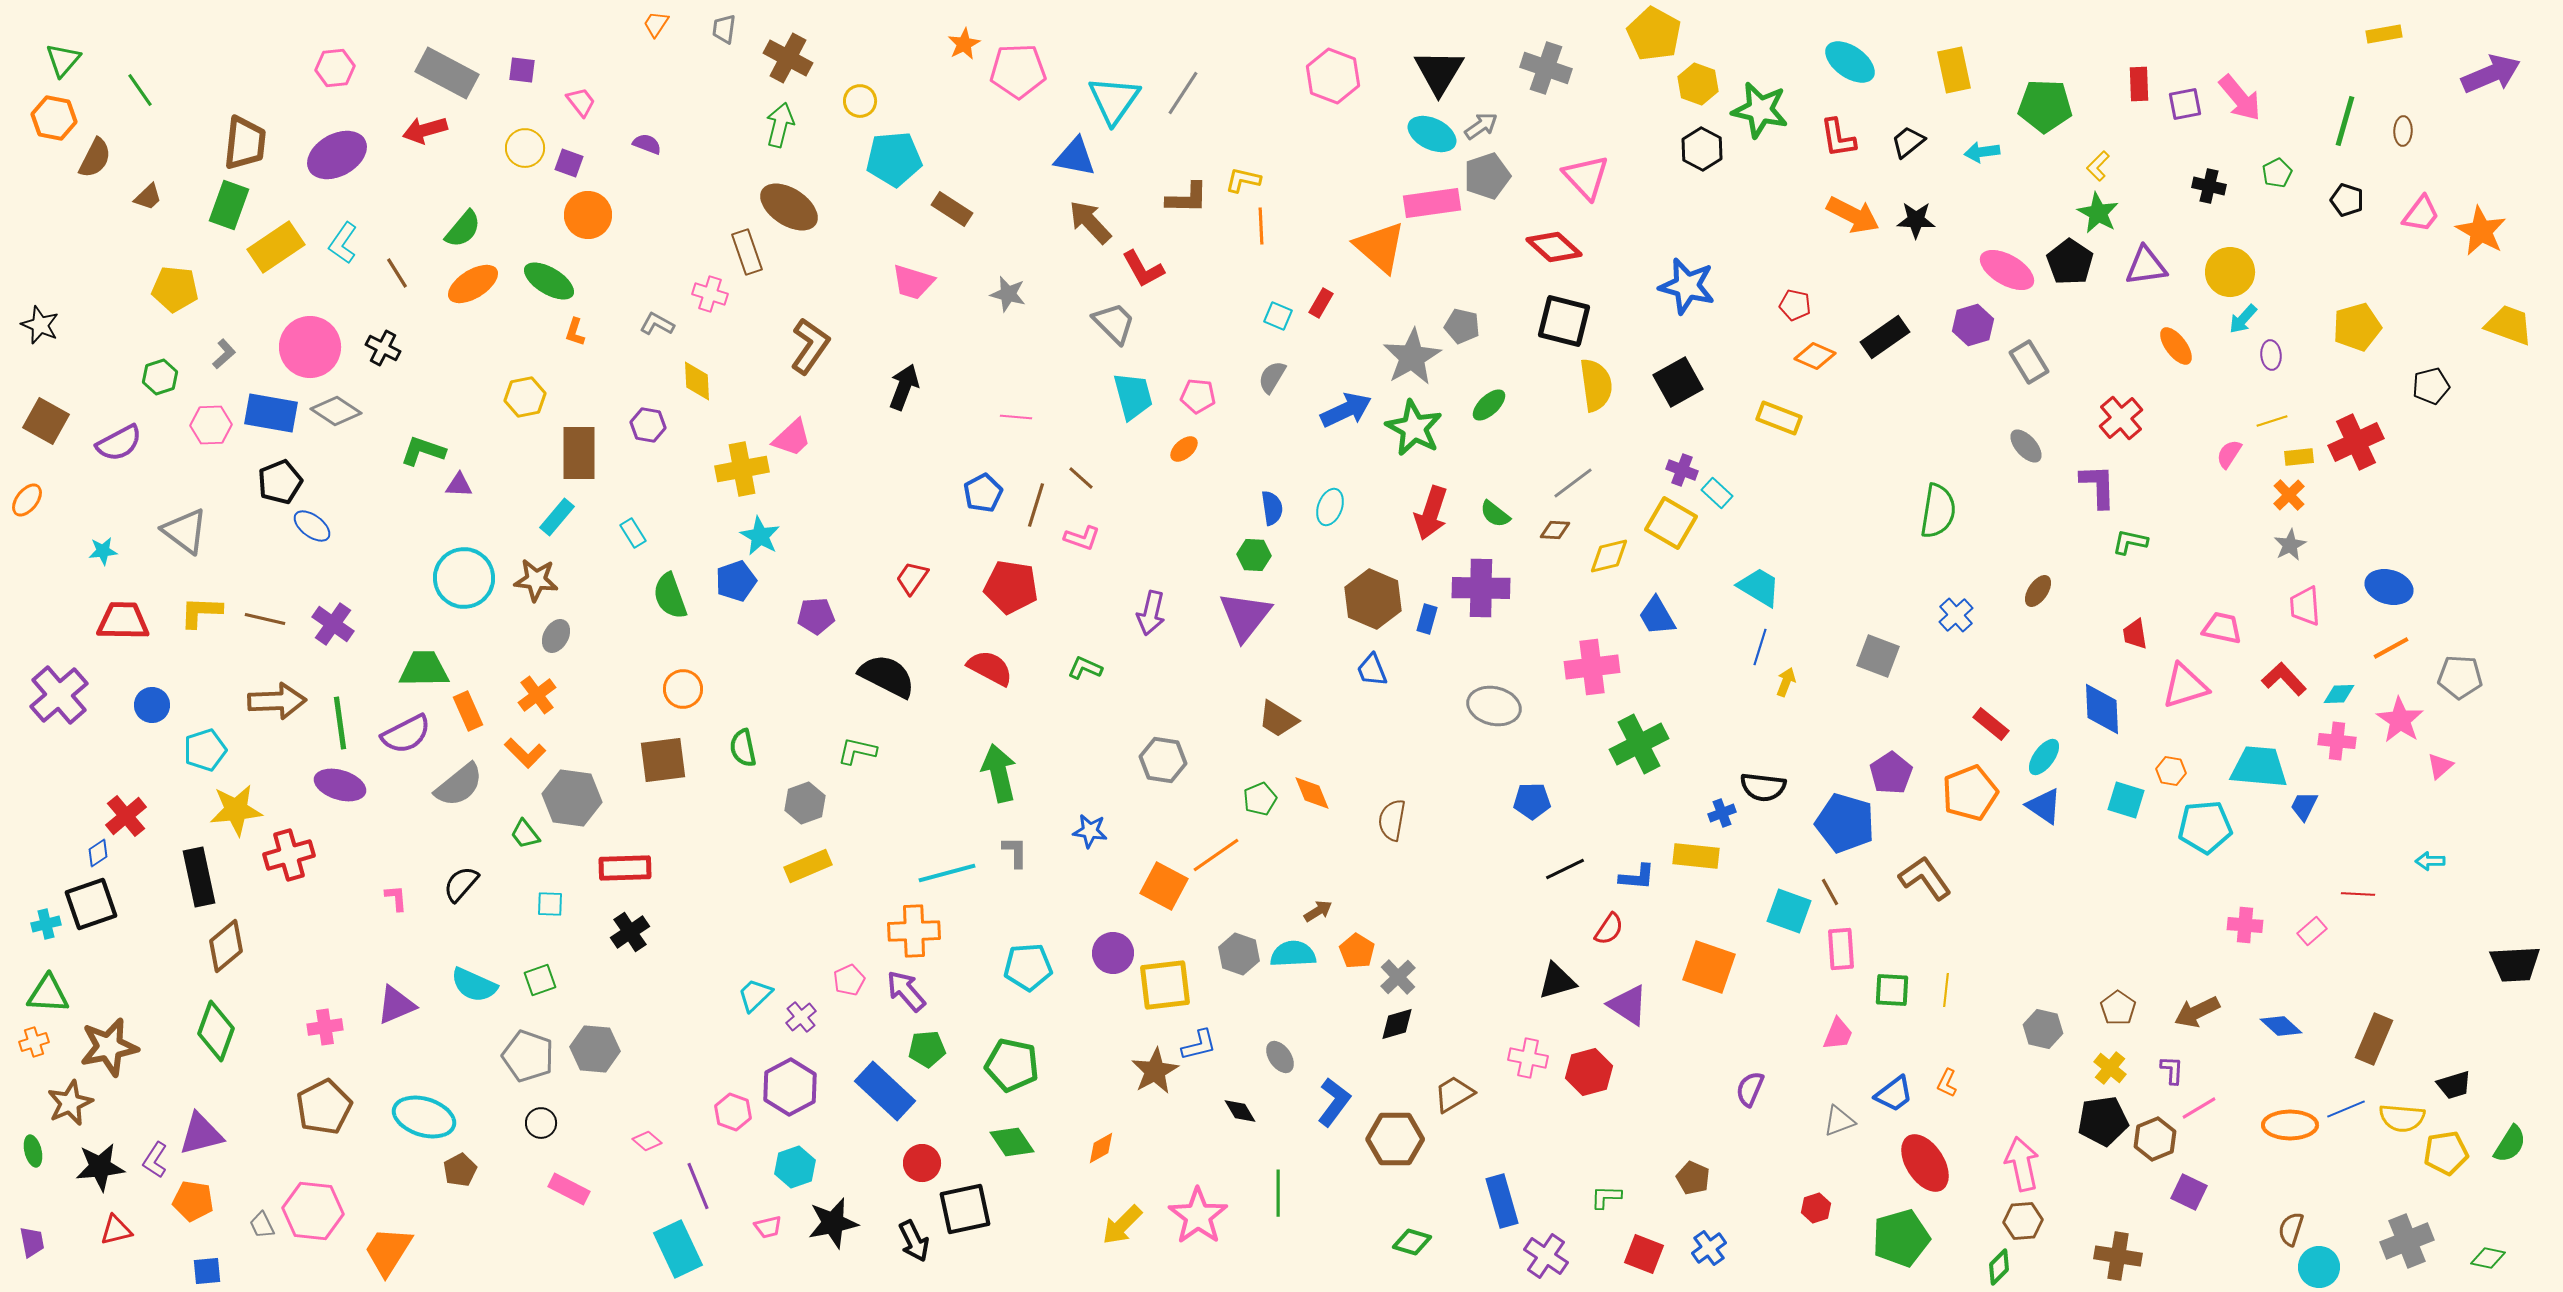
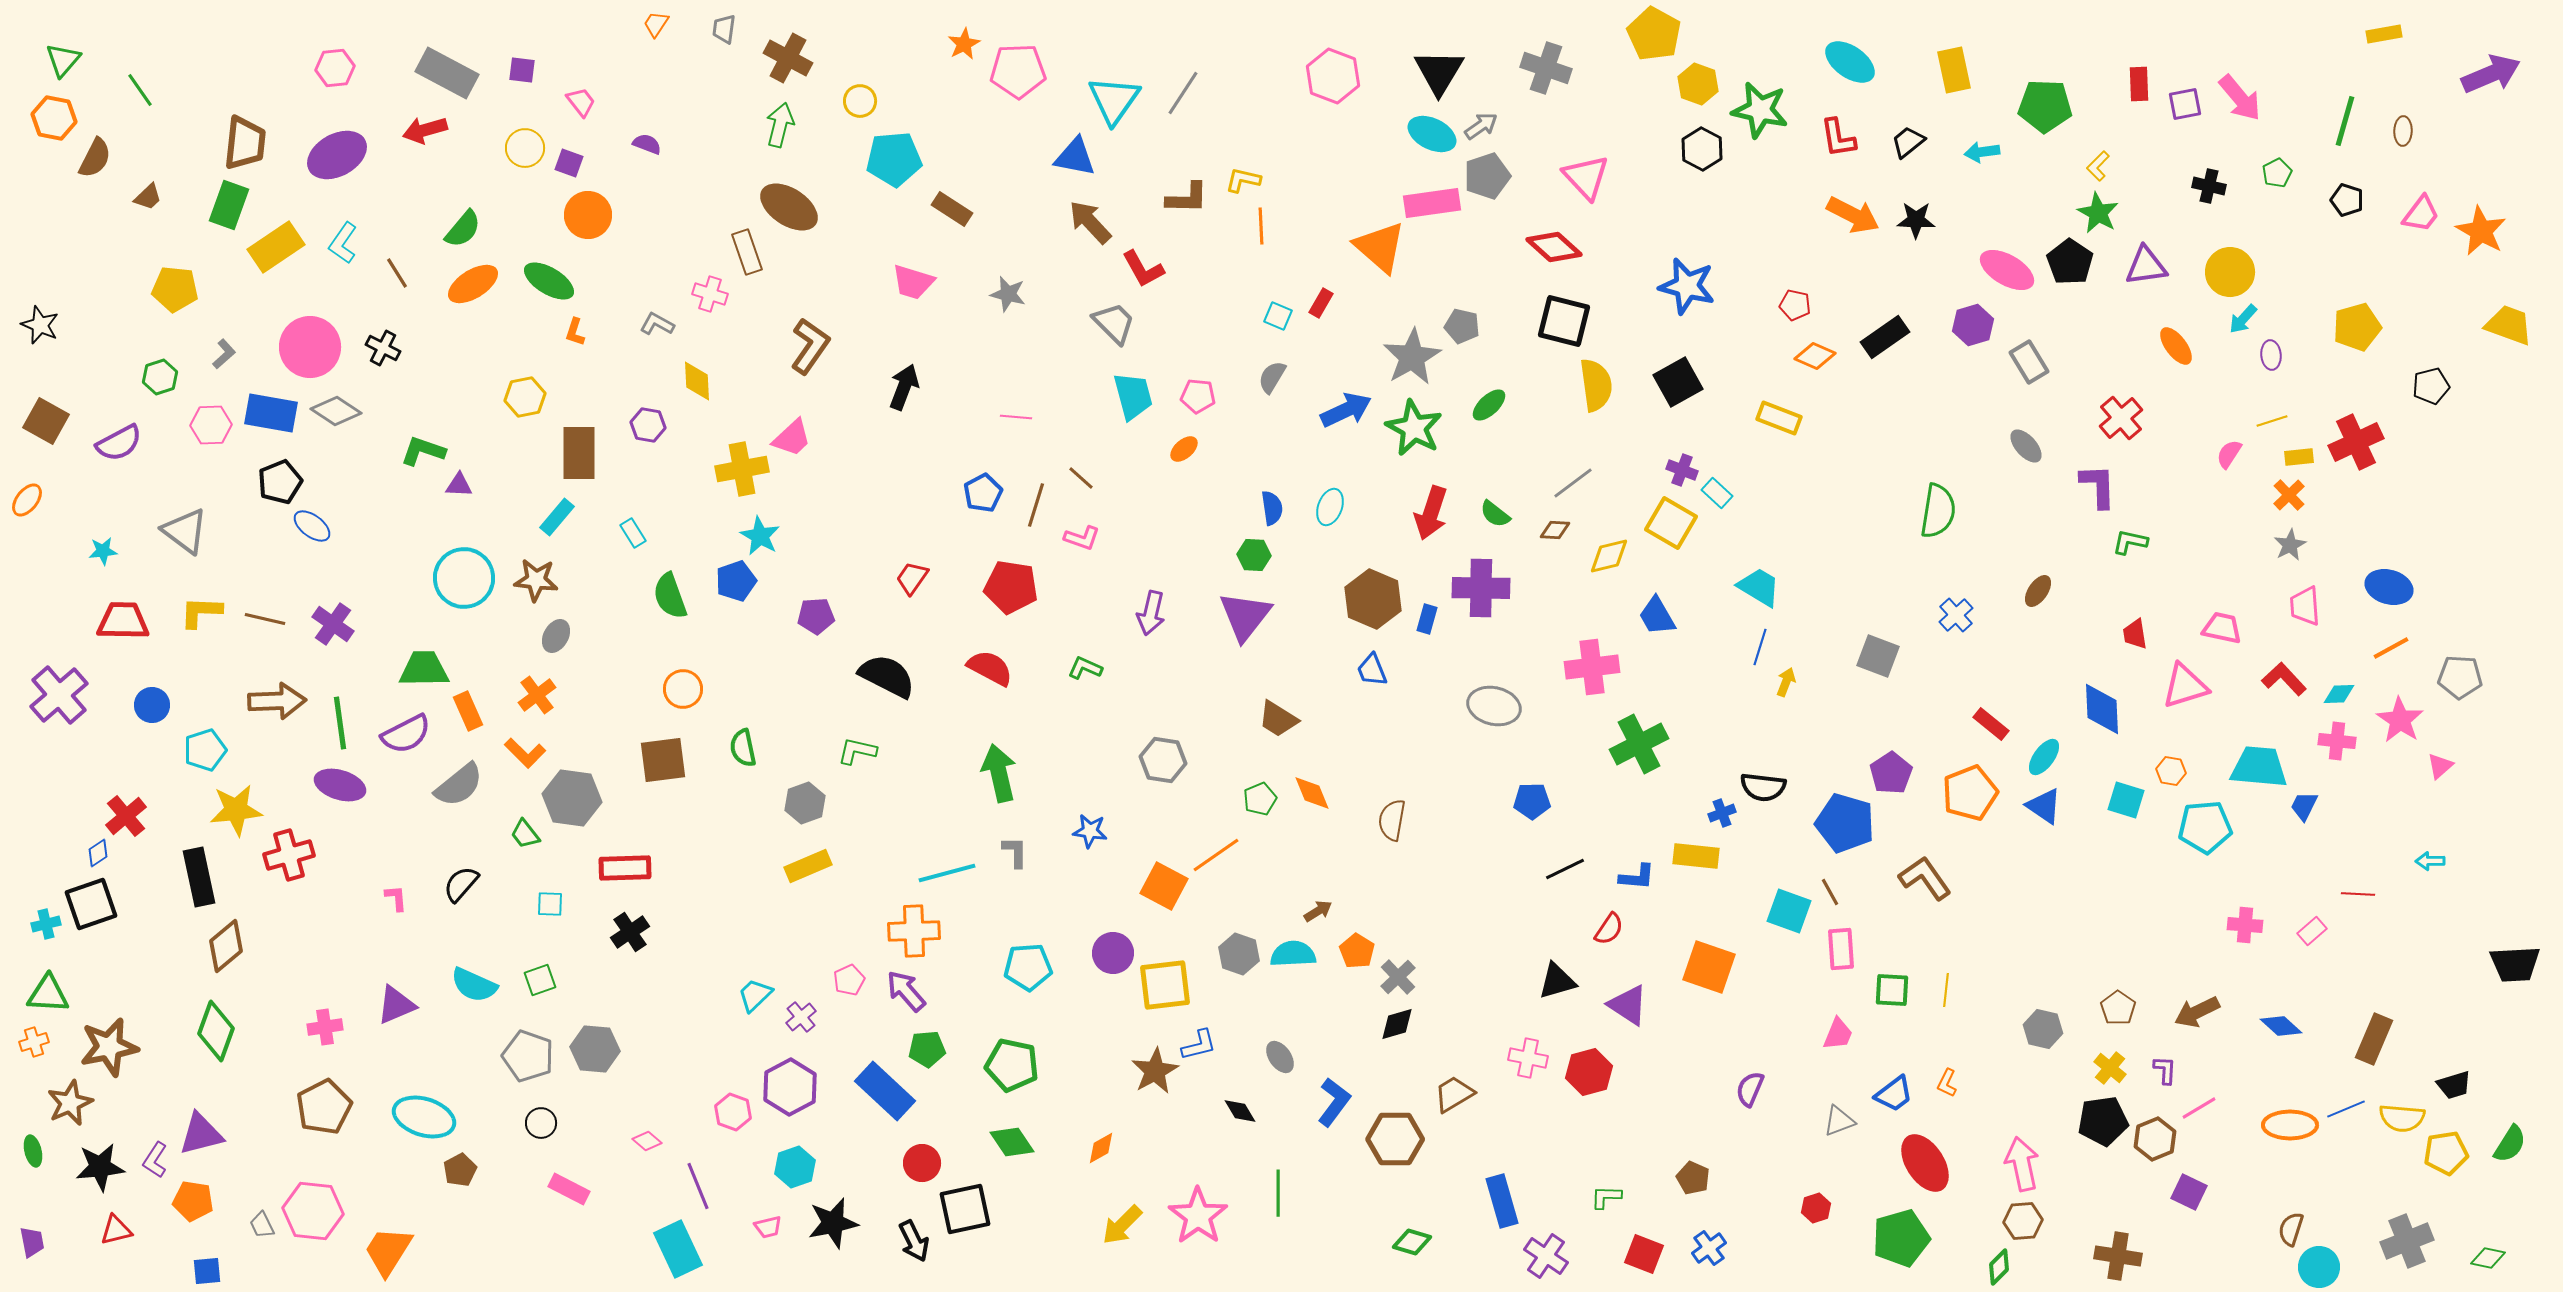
purple L-shape at (2172, 1070): moved 7 px left
